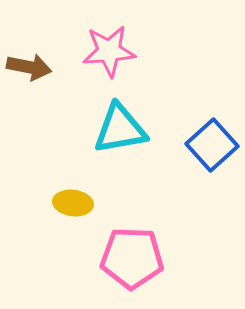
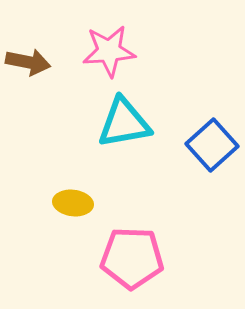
brown arrow: moved 1 px left, 5 px up
cyan triangle: moved 4 px right, 6 px up
